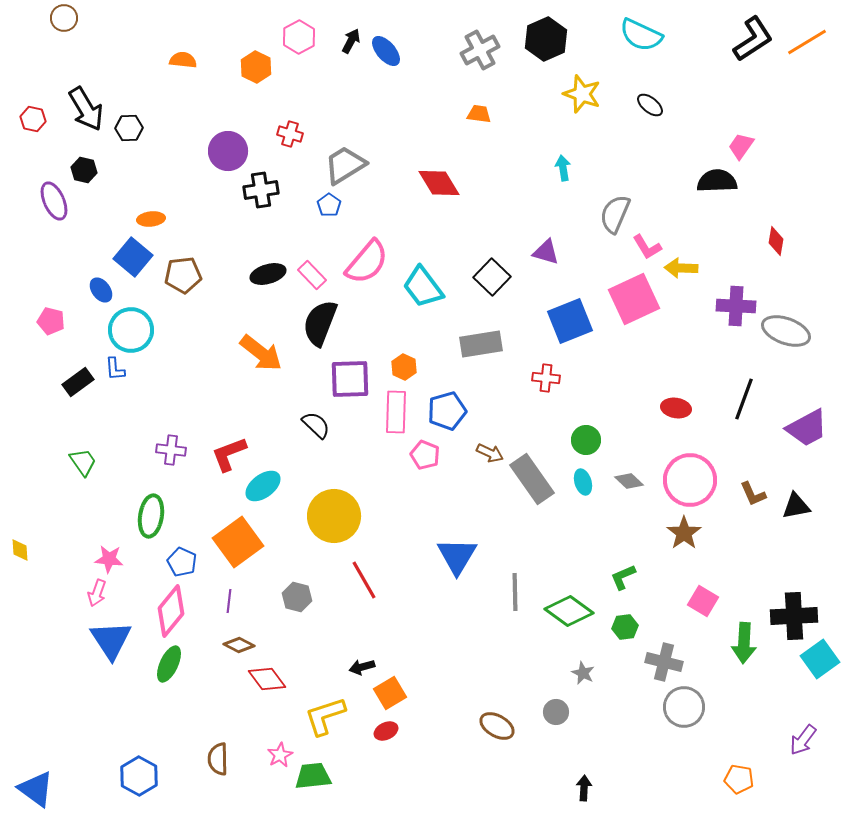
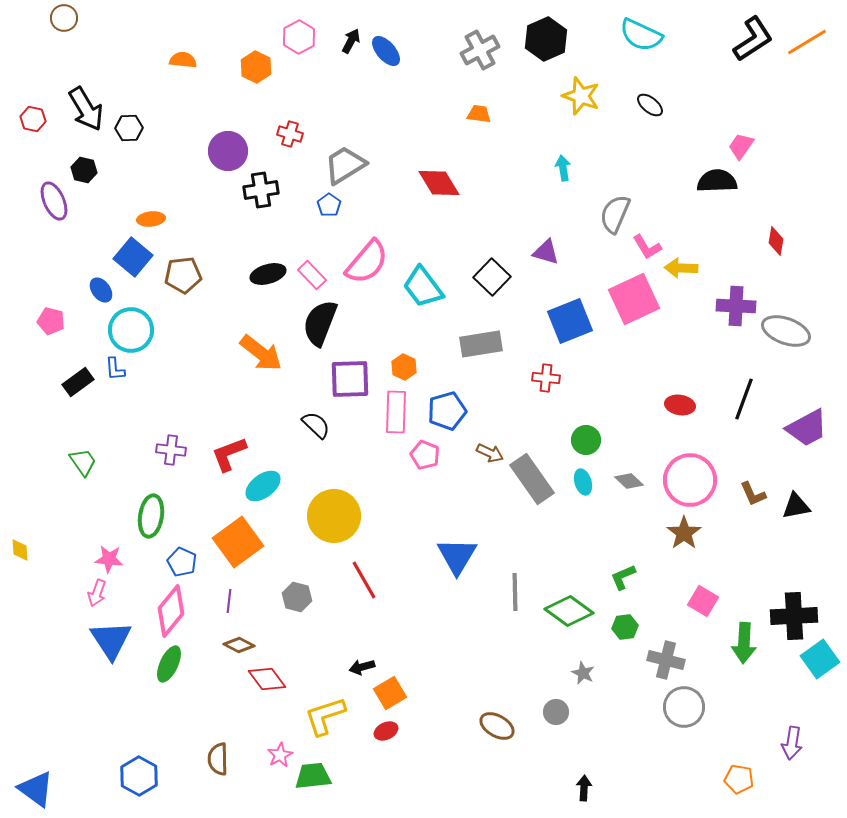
yellow star at (582, 94): moved 1 px left, 2 px down
red ellipse at (676, 408): moved 4 px right, 3 px up
gray cross at (664, 662): moved 2 px right, 2 px up
purple arrow at (803, 740): moved 11 px left, 3 px down; rotated 28 degrees counterclockwise
